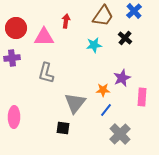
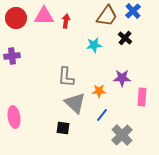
blue cross: moved 1 px left
brown trapezoid: moved 4 px right
red circle: moved 10 px up
pink triangle: moved 21 px up
purple cross: moved 2 px up
gray L-shape: moved 20 px right, 4 px down; rotated 10 degrees counterclockwise
purple star: rotated 24 degrees clockwise
orange star: moved 4 px left, 1 px down
gray triangle: rotated 25 degrees counterclockwise
blue line: moved 4 px left, 5 px down
pink ellipse: rotated 10 degrees counterclockwise
gray cross: moved 2 px right, 1 px down
